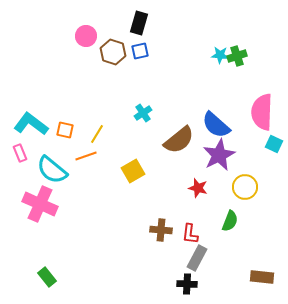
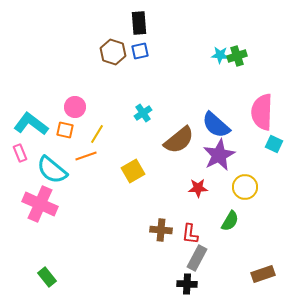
black rectangle: rotated 20 degrees counterclockwise
pink circle: moved 11 px left, 71 px down
red star: rotated 18 degrees counterclockwise
green semicircle: rotated 10 degrees clockwise
brown rectangle: moved 1 px right, 3 px up; rotated 25 degrees counterclockwise
